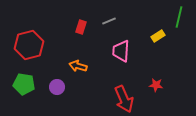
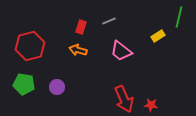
red hexagon: moved 1 px right, 1 px down
pink trapezoid: rotated 55 degrees counterclockwise
orange arrow: moved 16 px up
red star: moved 5 px left, 20 px down
